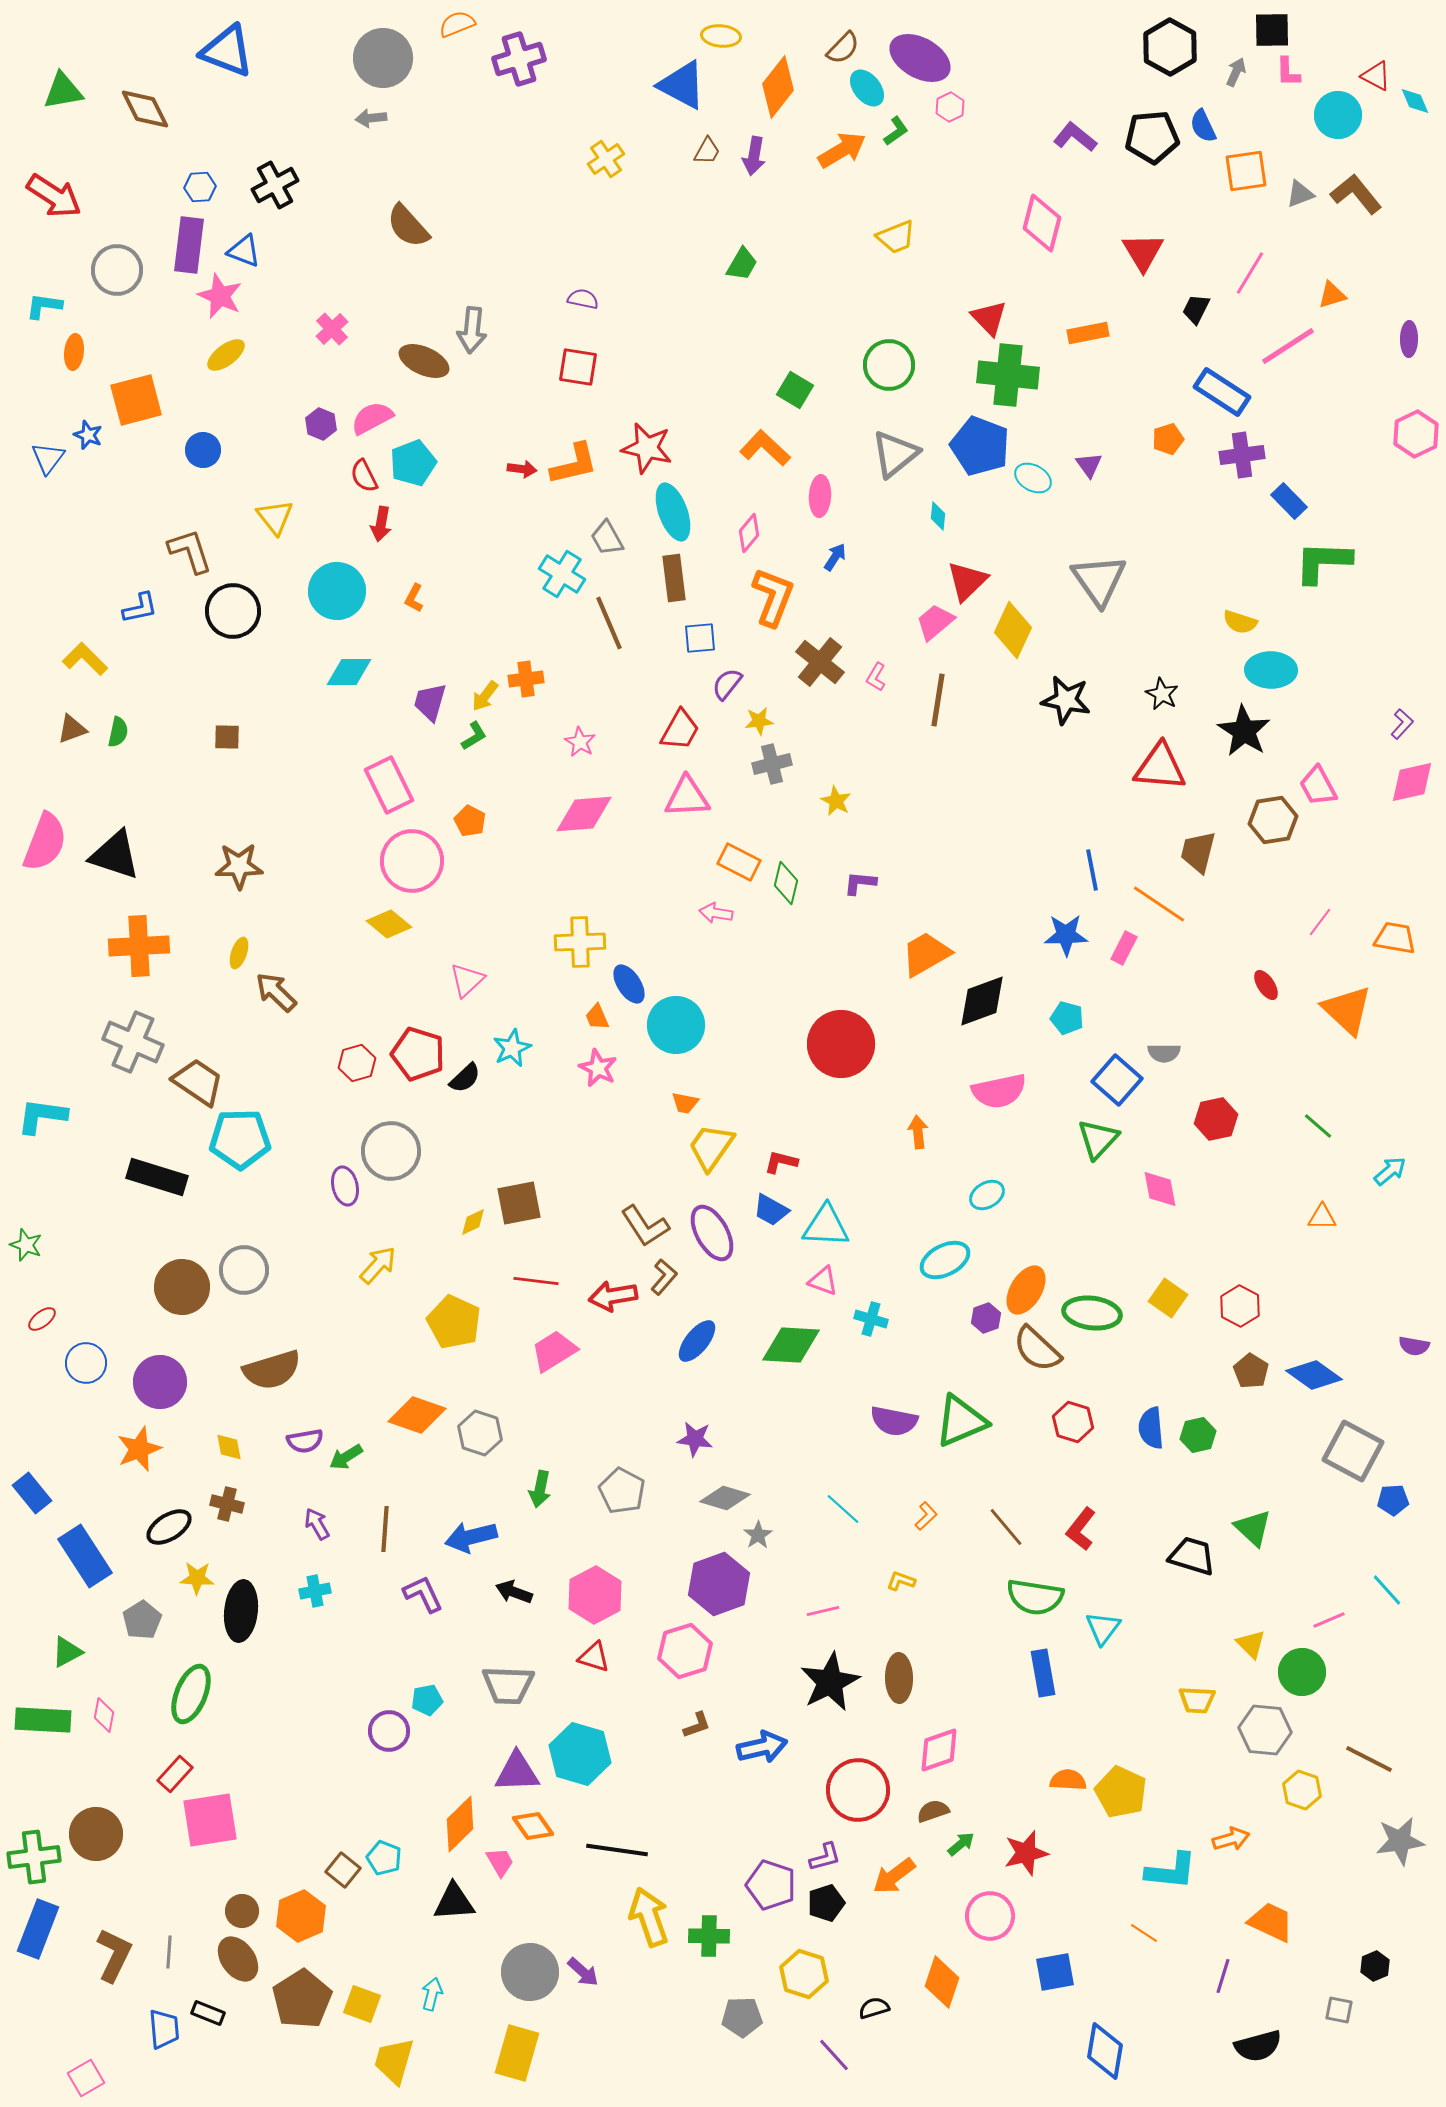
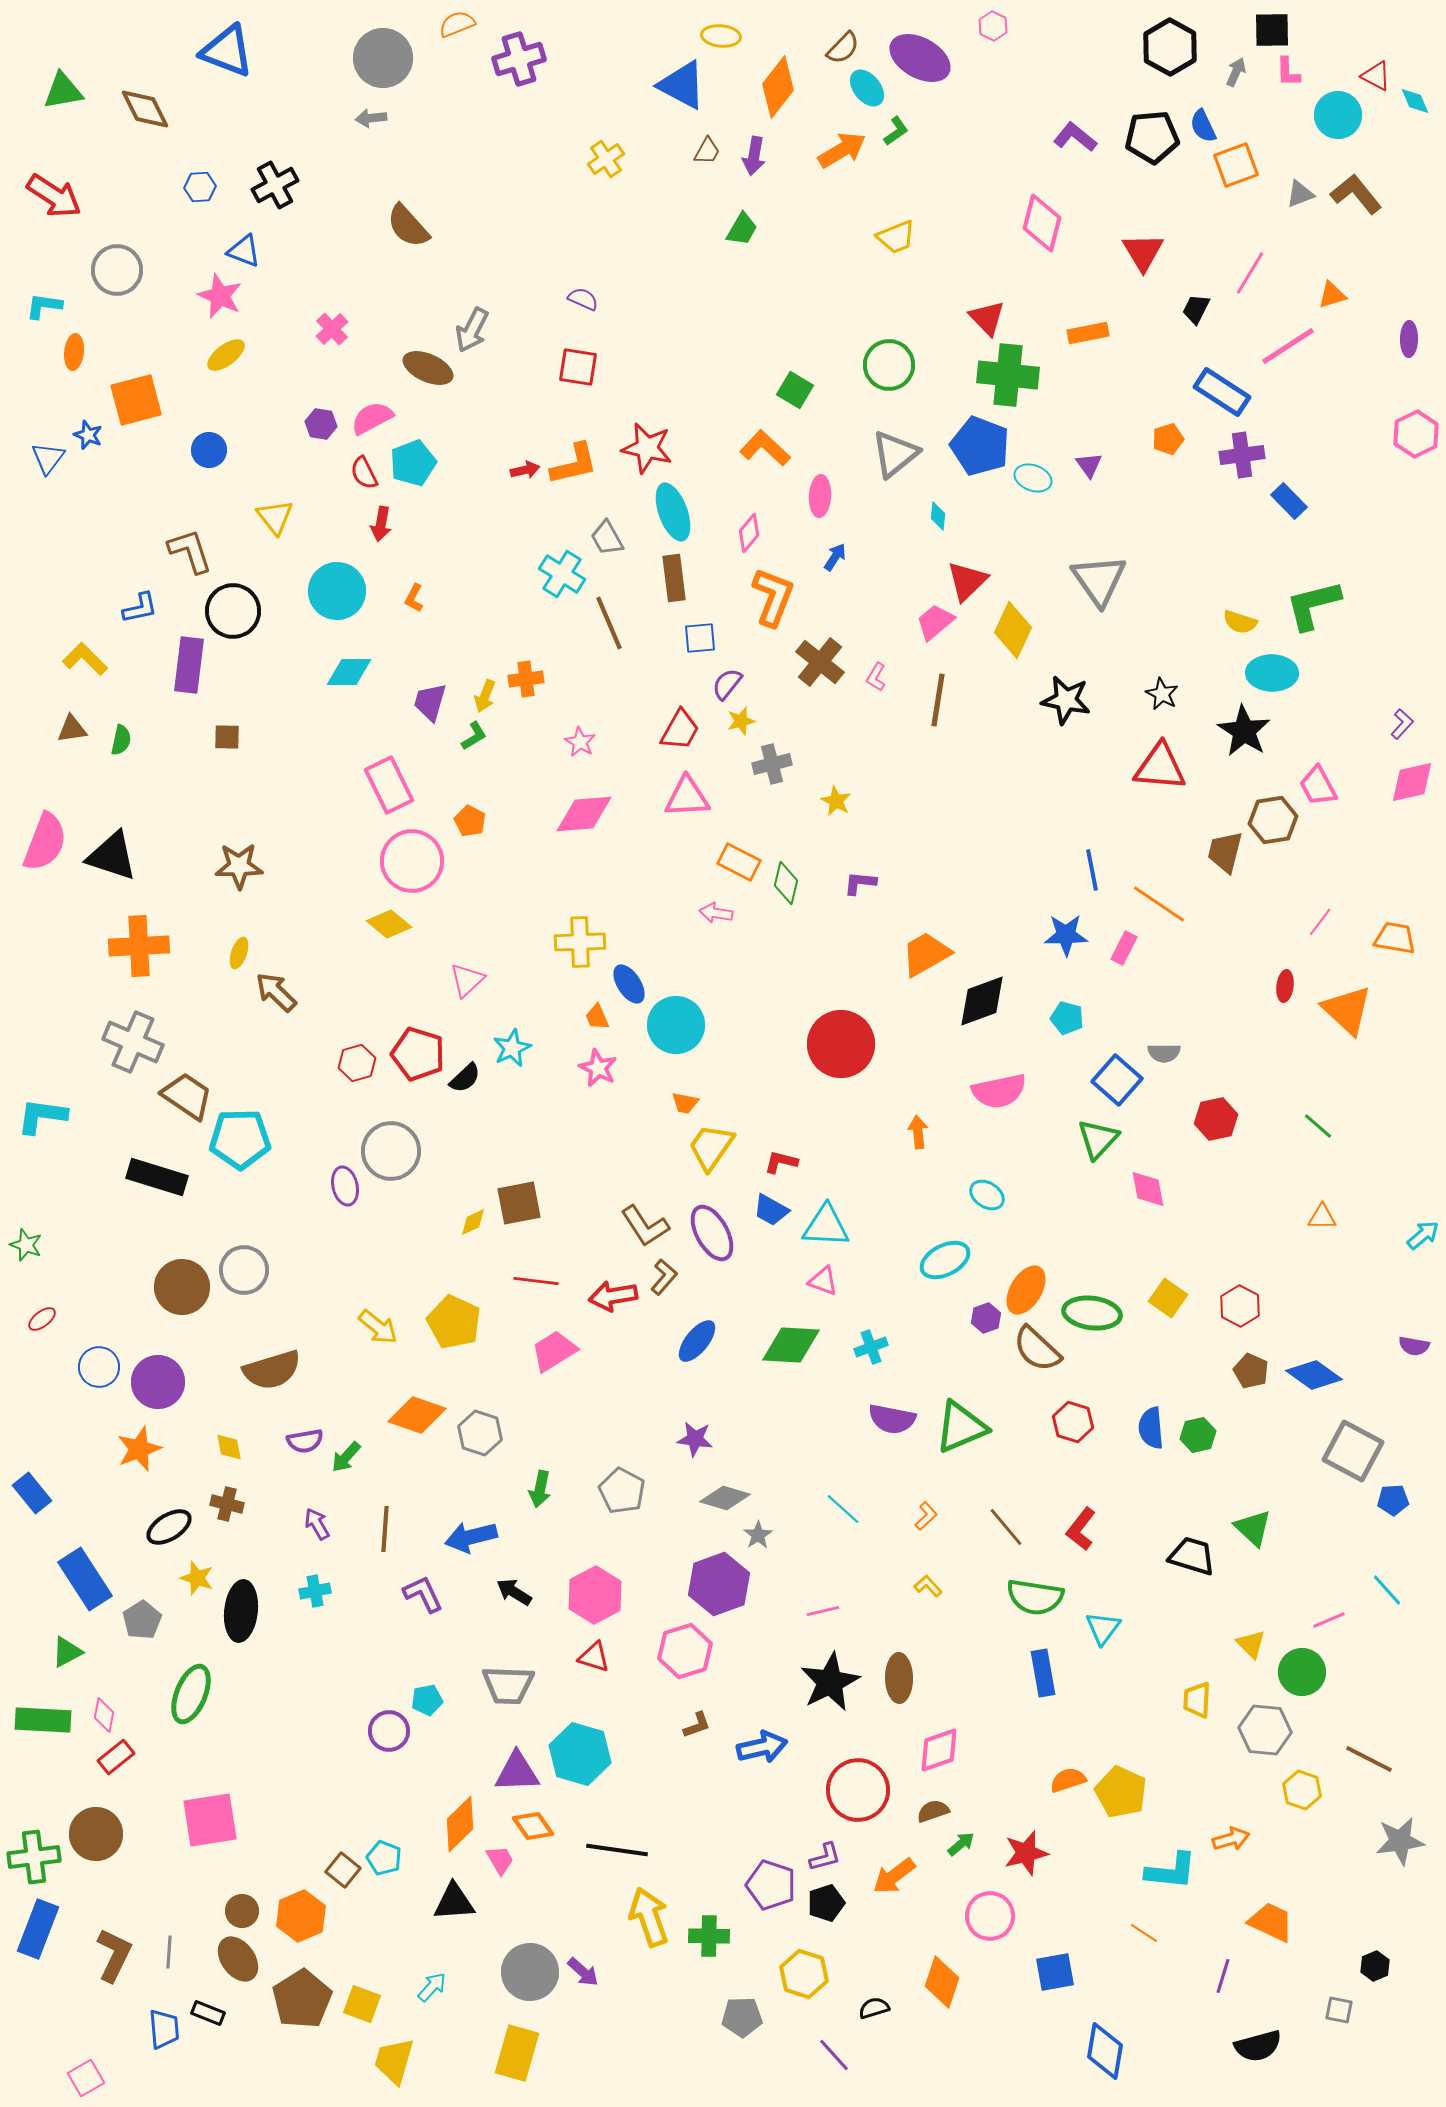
pink hexagon at (950, 107): moved 43 px right, 81 px up; rotated 8 degrees counterclockwise
orange square at (1246, 171): moved 10 px left, 6 px up; rotated 12 degrees counterclockwise
purple rectangle at (189, 245): moved 420 px down
green trapezoid at (742, 264): moved 35 px up
purple semicircle at (583, 299): rotated 12 degrees clockwise
red triangle at (989, 318): moved 2 px left
gray arrow at (472, 330): rotated 21 degrees clockwise
brown ellipse at (424, 361): moved 4 px right, 7 px down
purple hexagon at (321, 424): rotated 12 degrees counterclockwise
blue circle at (203, 450): moved 6 px right
red arrow at (522, 469): moved 3 px right, 1 px down; rotated 20 degrees counterclockwise
red semicircle at (364, 476): moved 3 px up
cyan ellipse at (1033, 478): rotated 9 degrees counterclockwise
green L-shape at (1323, 562): moved 10 px left, 43 px down; rotated 16 degrees counterclockwise
cyan ellipse at (1271, 670): moved 1 px right, 3 px down
yellow arrow at (485, 696): rotated 16 degrees counterclockwise
yellow star at (759, 721): moved 18 px left; rotated 8 degrees counterclockwise
brown triangle at (72, 729): rotated 12 degrees clockwise
green semicircle at (118, 732): moved 3 px right, 8 px down
brown trapezoid at (1198, 852): moved 27 px right
black triangle at (115, 855): moved 3 px left, 1 px down
red ellipse at (1266, 985): moved 19 px right, 1 px down; rotated 40 degrees clockwise
brown trapezoid at (198, 1082): moved 11 px left, 14 px down
cyan arrow at (1390, 1171): moved 33 px right, 64 px down
pink diamond at (1160, 1189): moved 12 px left
cyan ellipse at (987, 1195): rotated 64 degrees clockwise
yellow arrow at (378, 1265): moved 62 px down; rotated 87 degrees clockwise
cyan cross at (871, 1319): moved 28 px down; rotated 36 degrees counterclockwise
blue circle at (86, 1363): moved 13 px right, 4 px down
brown pentagon at (1251, 1371): rotated 8 degrees counterclockwise
purple circle at (160, 1382): moved 2 px left
purple semicircle at (894, 1421): moved 2 px left, 2 px up
green triangle at (961, 1421): moved 6 px down
green arrow at (346, 1457): rotated 16 degrees counterclockwise
blue rectangle at (85, 1556): moved 23 px down
yellow star at (197, 1578): rotated 16 degrees clockwise
yellow L-shape at (901, 1581): moved 27 px right, 5 px down; rotated 28 degrees clockwise
black arrow at (514, 1592): rotated 12 degrees clockwise
yellow trapezoid at (1197, 1700): rotated 90 degrees clockwise
red rectangle at (175, 1774): moved 59 px left, 17 px up; rotated 9 degrees clockwise
orange semicircle at (1068, 1780): rotated 21 degrees counterclockwise
pink trapezoid at (500, 1862): moved 2 px up
cyan arrow at (432, 1994): moved 7 px up; rotated 28 degrees clockwise
